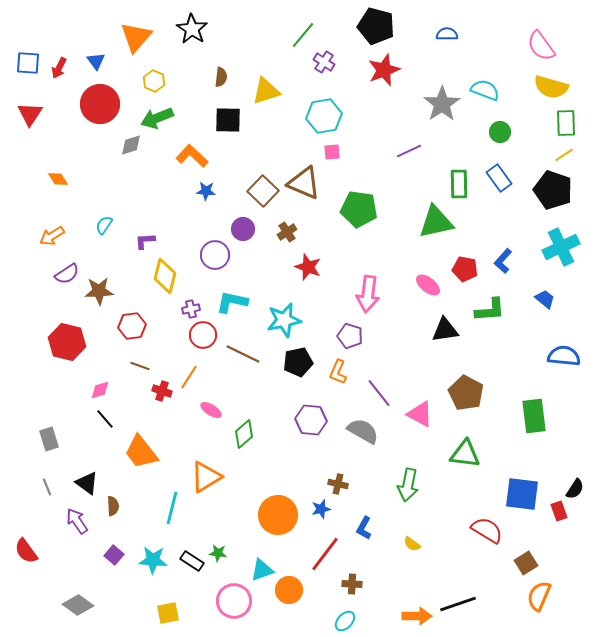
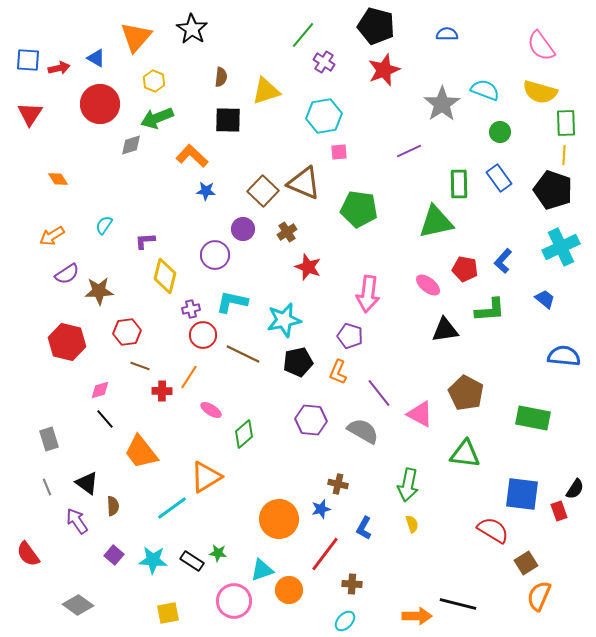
blue triangle at (96, 61): moved 3 px up; rotated 24 degrees counterclockwise
blue square at (28, 63): moved 3 px up
red arrow at (59, 68): rotated 130 degrees counterclockwise
yellow semicircle at (551, 87): moved 11 px left, 5 px down
pink square at (332, 152): moved 7 px right
yellow line at (564, 155): rotated 54 degrees counterclockwise
red hexagon at (132, 326): moved 5 px left, 6 px down
red cross at (162, 391): rotated 18 degrees counterclockwise
green rectangle at (534, 416): moved 1 px left, 2 px down; rotated 72 degrees counterclockwise
cyan line at (172, 508): rotated 40 degrees clockwise
orange circle at (278, 515): moved 1 px right, 4 px down
red semicircle at (487, 530): moved 6 px right
yellow semicircle at (412, 544): moved 20 px up; rotated 144 degrees counterclockwise
red semicircle at (26, 551): moved 2 px right, 3 px down
black line at (458, 604): rotated 33 degrees clockwise
